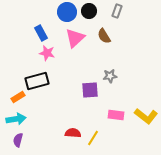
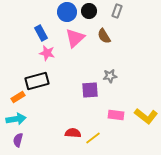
yellow line: rotated 21 degrees clockwise
